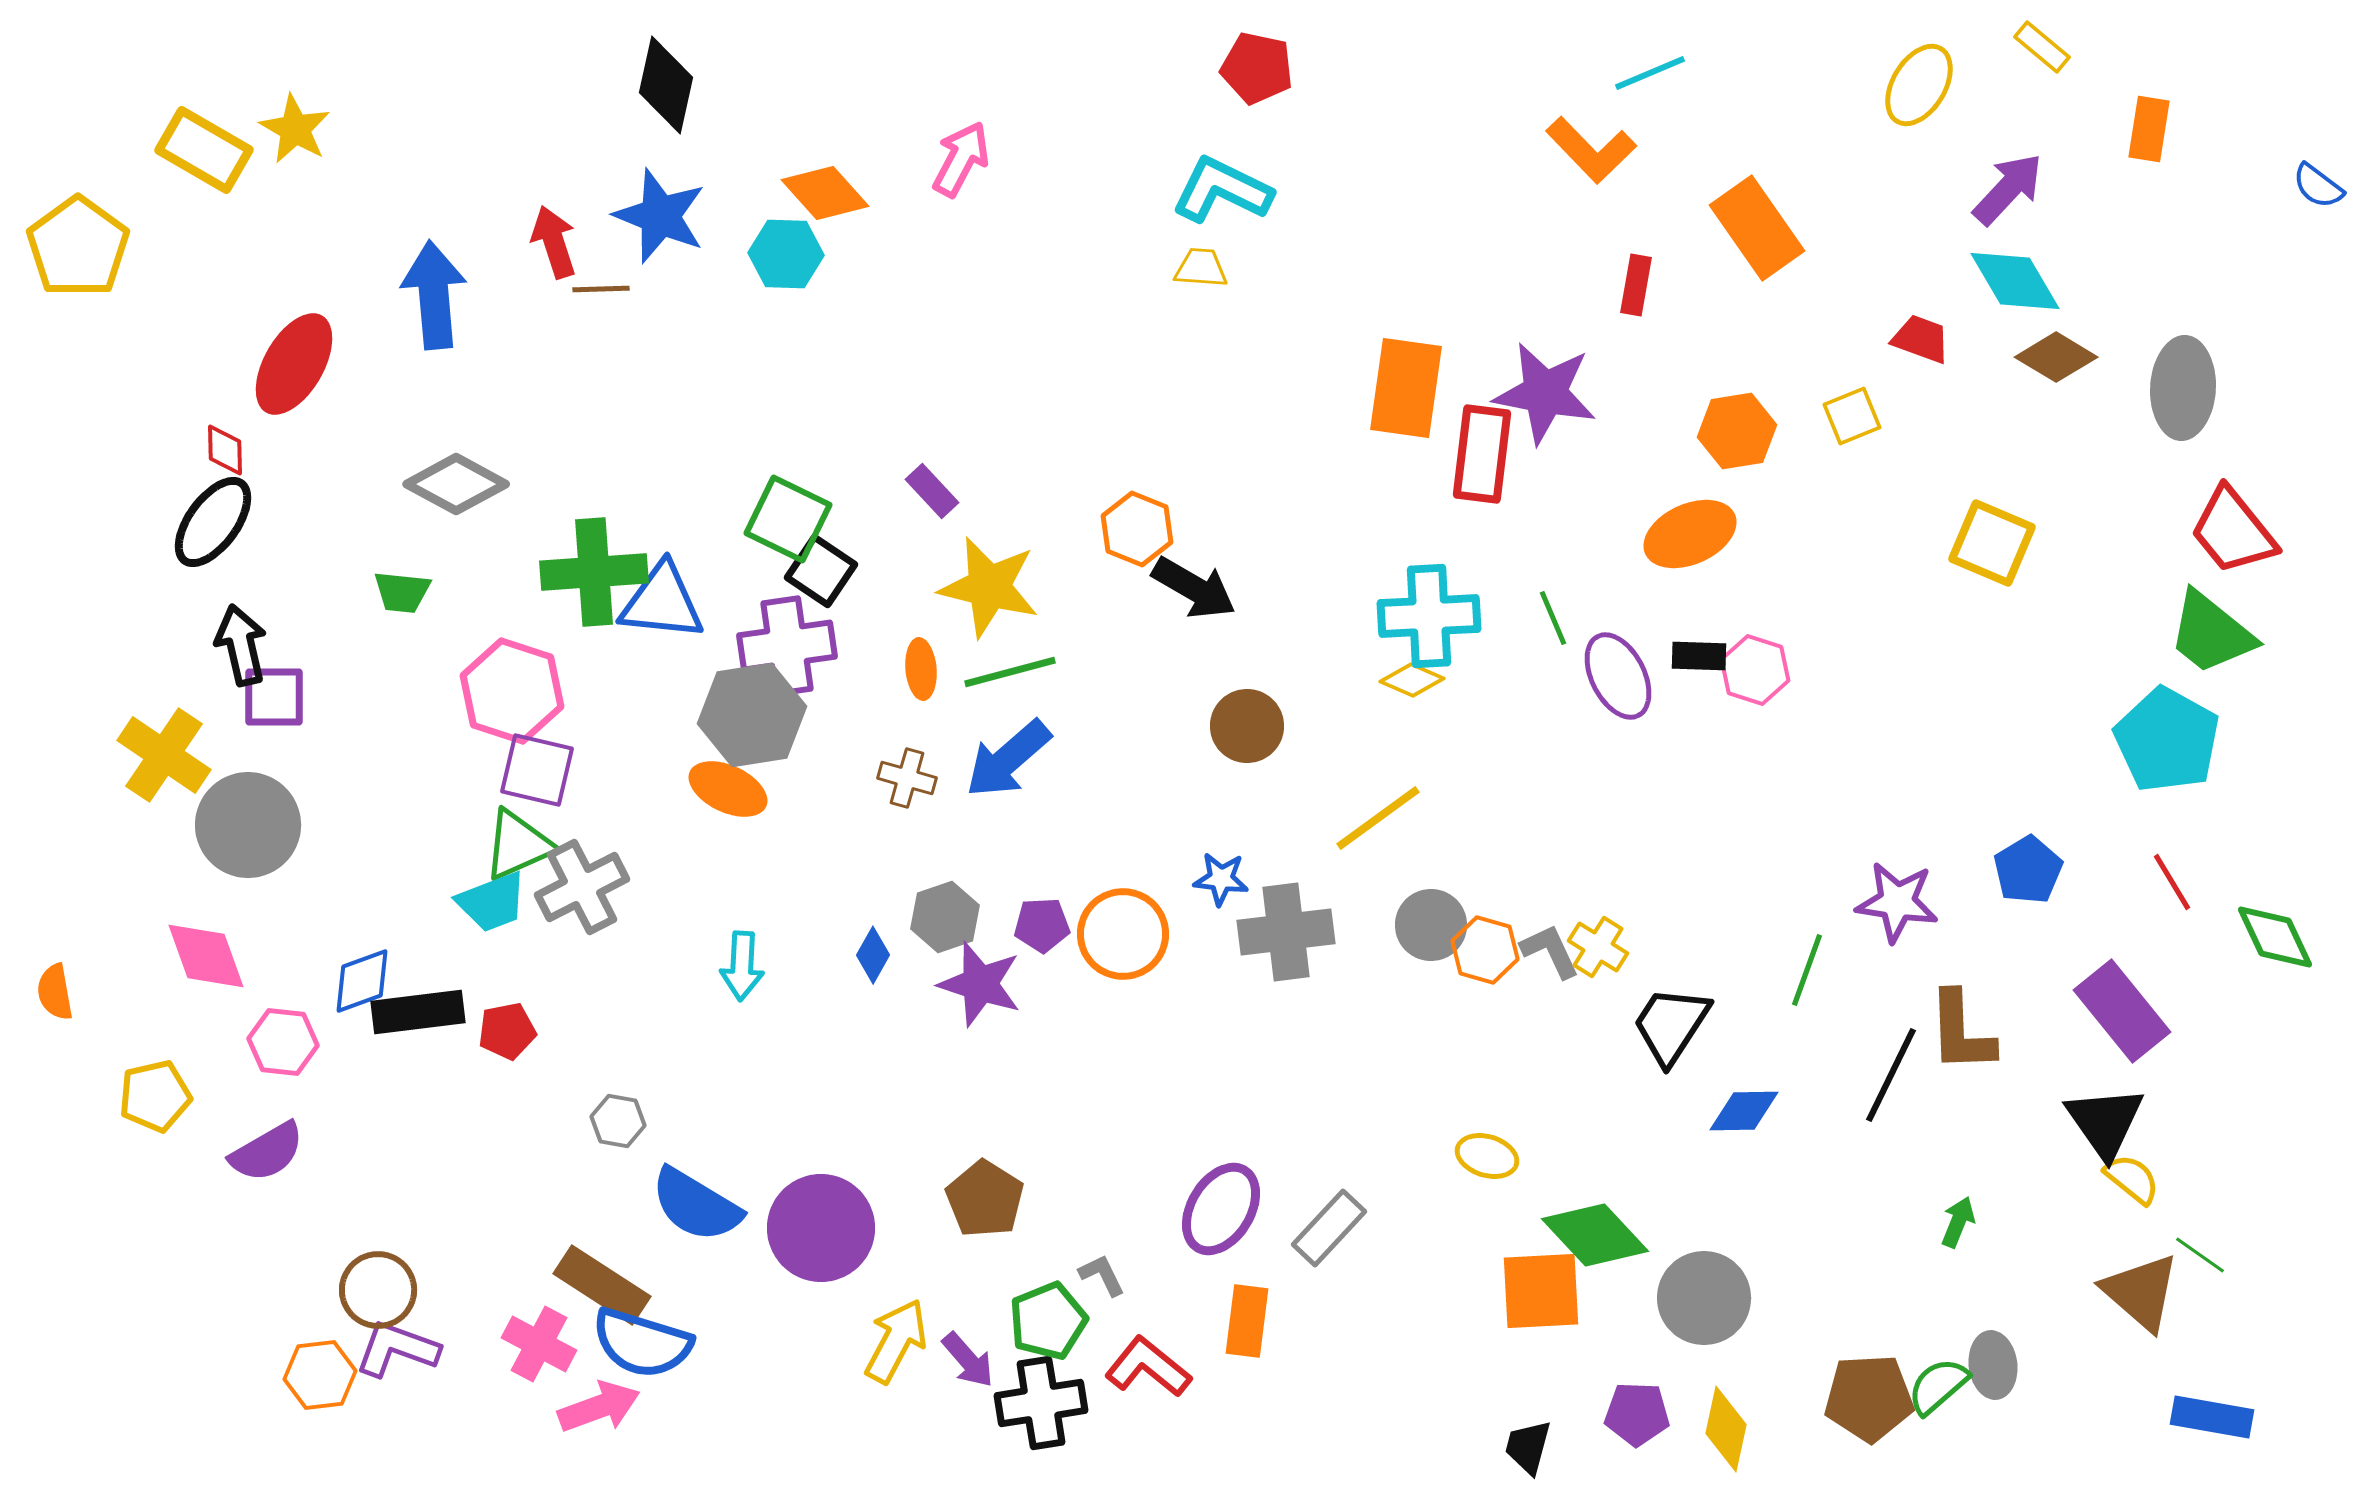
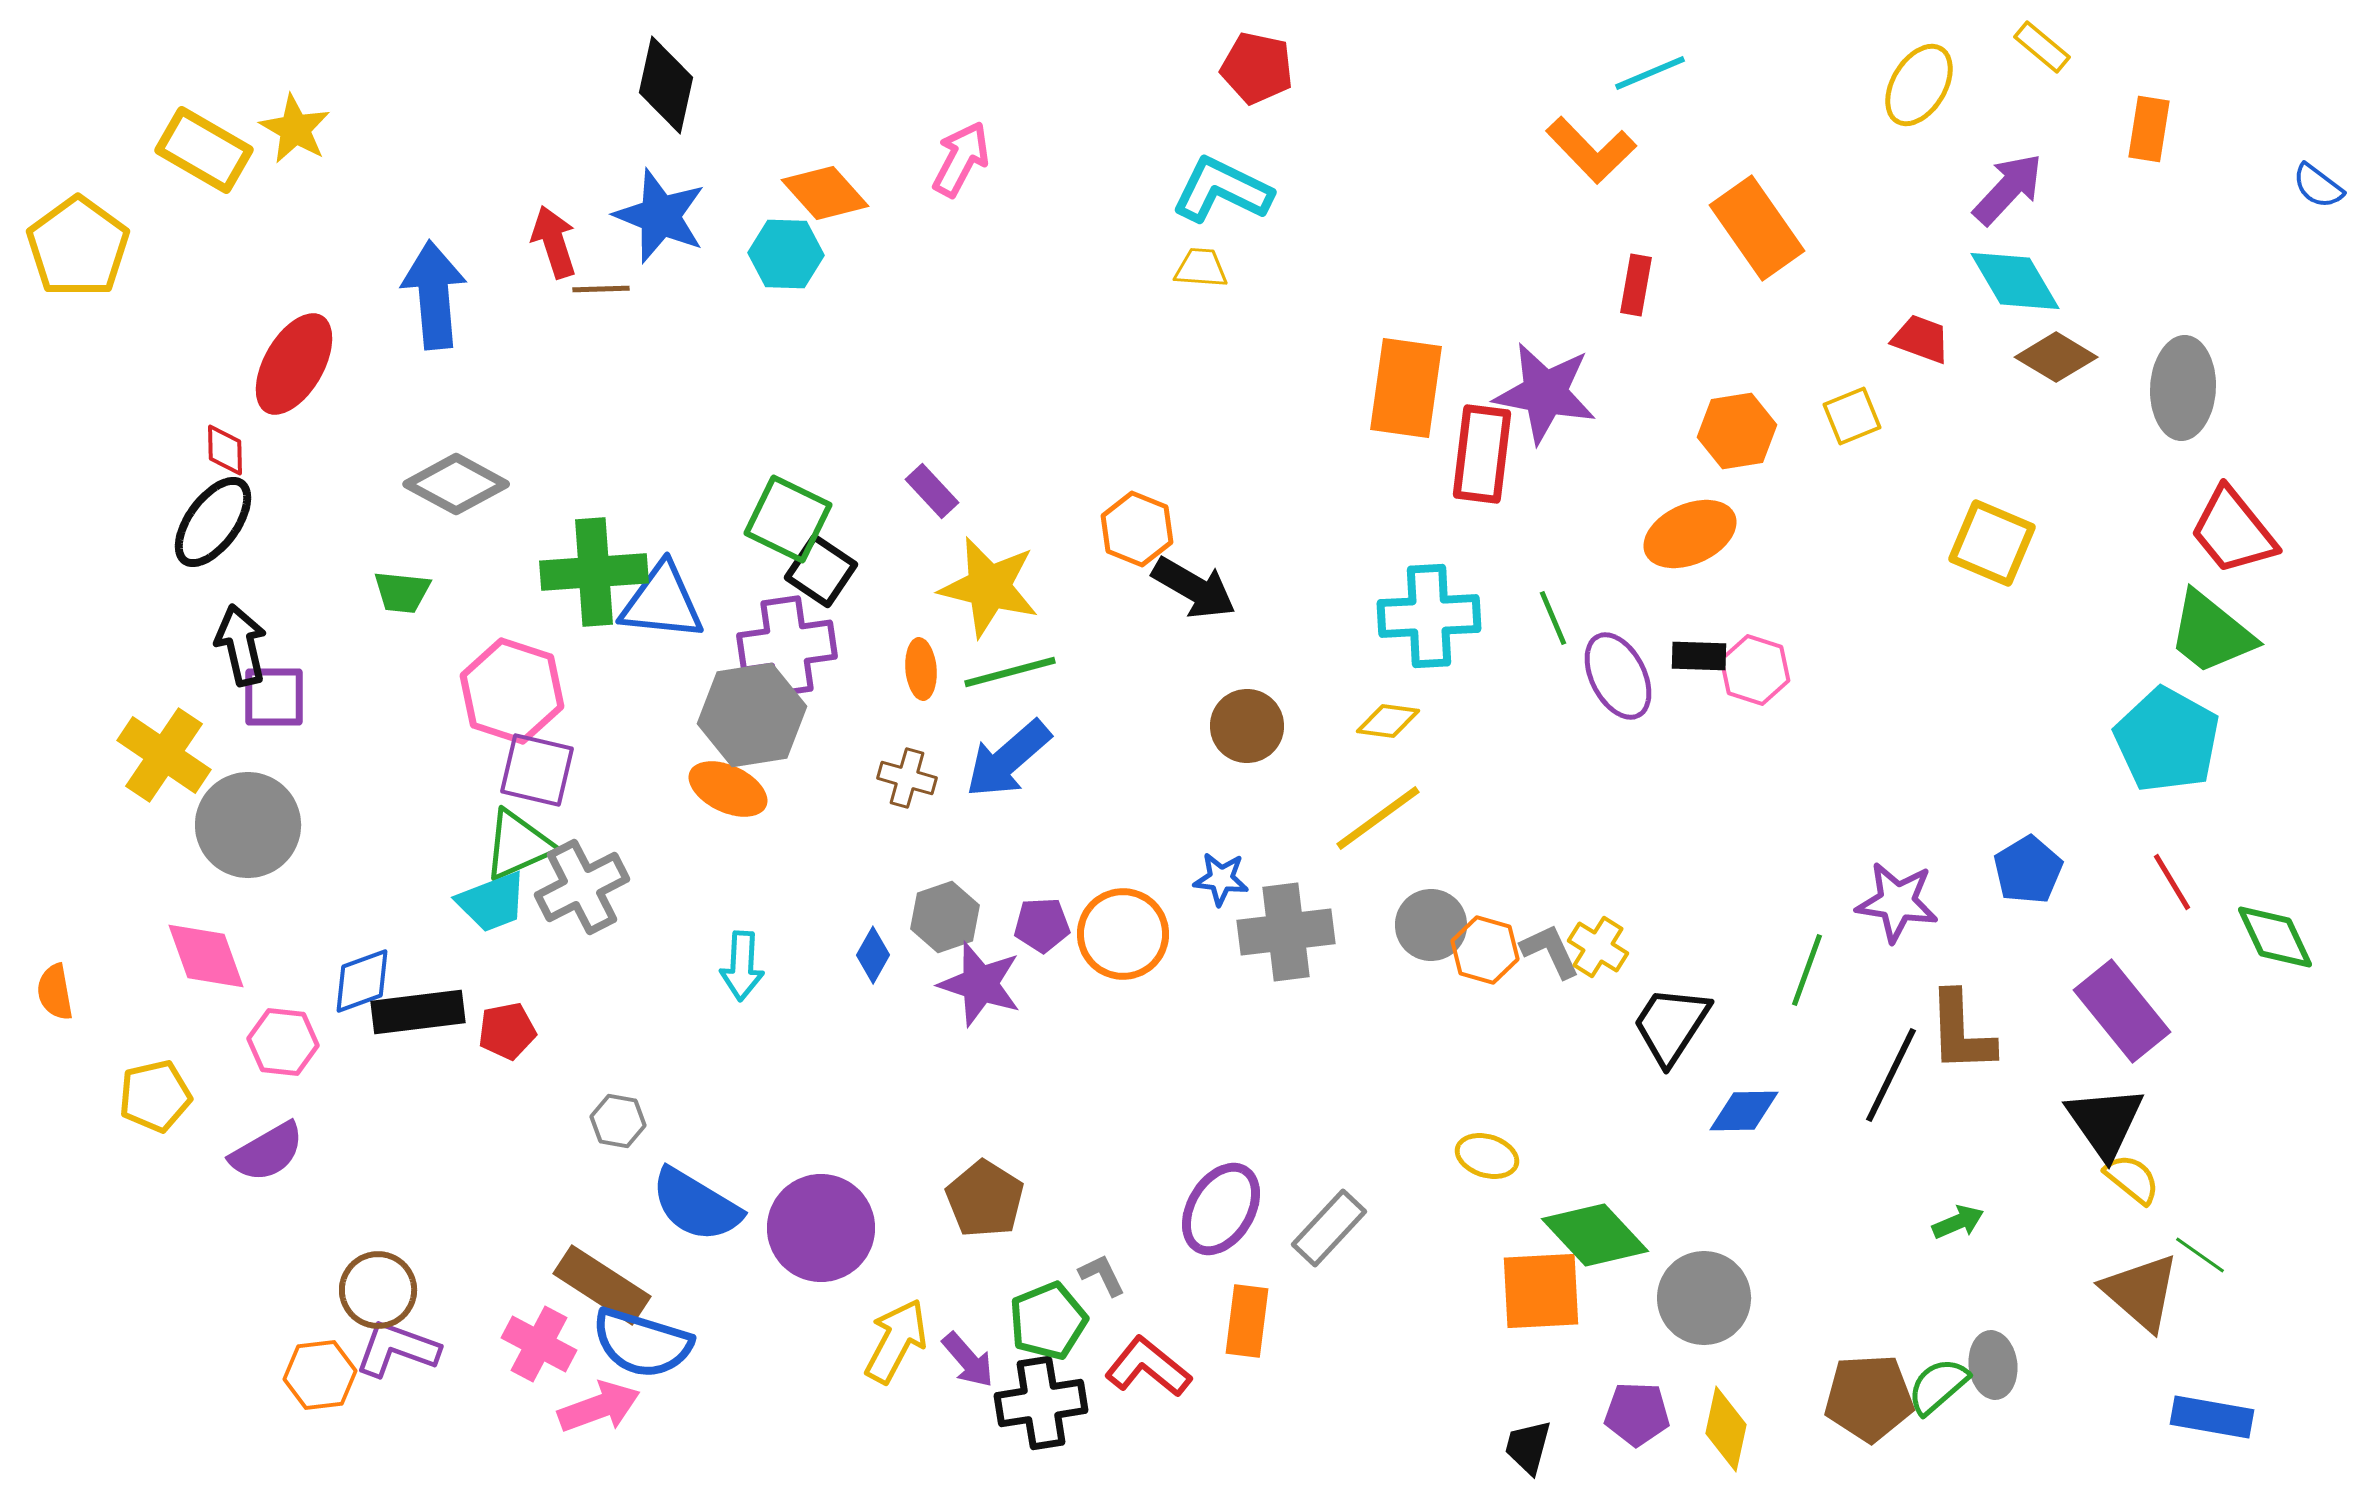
yellow diamond at (1412, 680): moved 24 px left, 41 px down; rotated 16 degrees counterclockwise
green arrow at (1958, 1222): rotated 45 degrees clockwise
